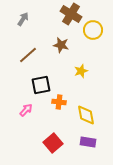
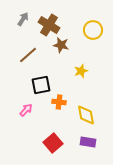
brown cross: moved 22 px left, 11 px down
